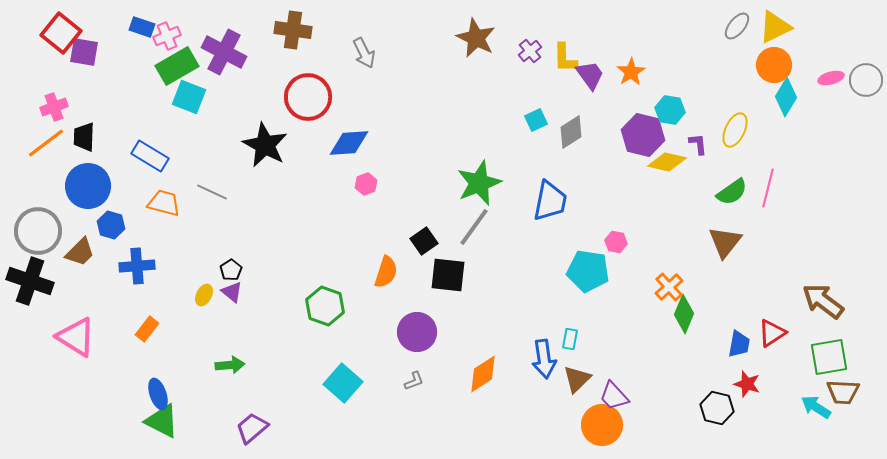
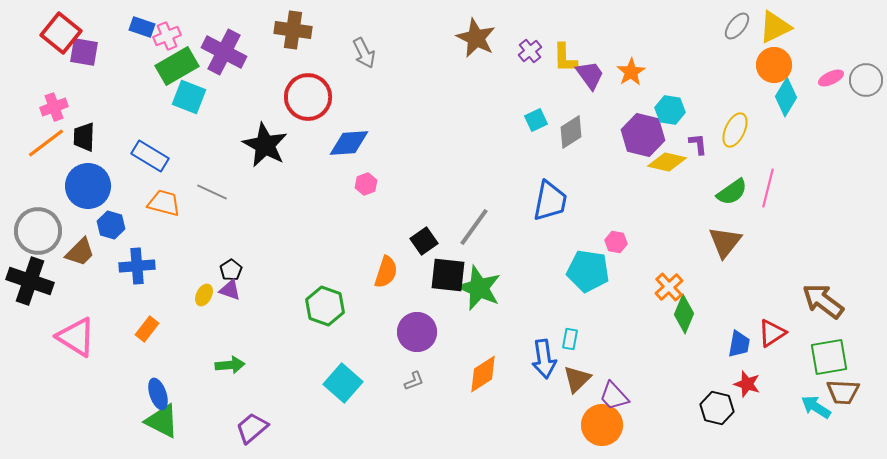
pink ellipse at (831, 78): rotated 10 degrees counterclockwise
green star at (479, 183): moved 105 px down; rotated 27 degrees counterclockwise
purple triangle at (232, 292): moved 2 px left, 2 px up; rotated 20 degrees counterclockwise
